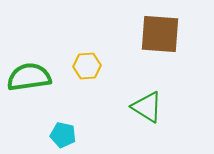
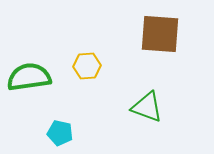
green triangle: rotated 12 degrees counterclockwise
cyan pentagon: moved 3 px left, 2 px up
